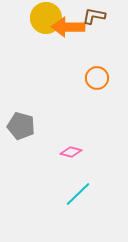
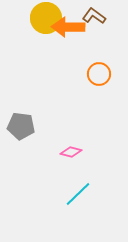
brown L-shape: rotated 25 degrees clockwise
orange circle: moved 2 px right, 4 px up
gray pentagon: rotated 8 degrees counterclockwise
